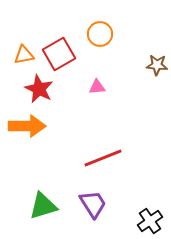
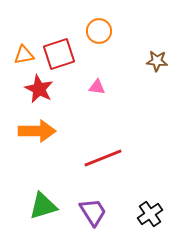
orange circle: moved 1 px left, 3 px up
red square: rotated 12 degrees clockwise
brown star: moved 4 px up
pink triangle: rotated 12 degrees clockwise
orange arrow: moved 10 px right, 5 px down
purple trapezoid: moved 8 px down
black cross: moved 7 px up
